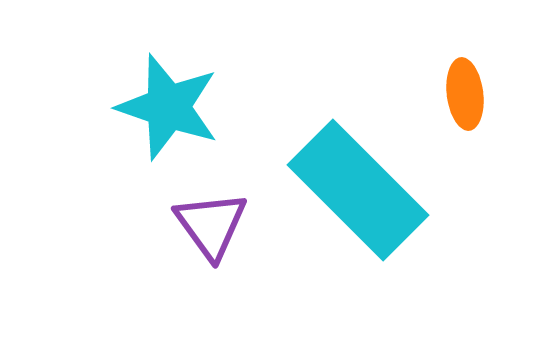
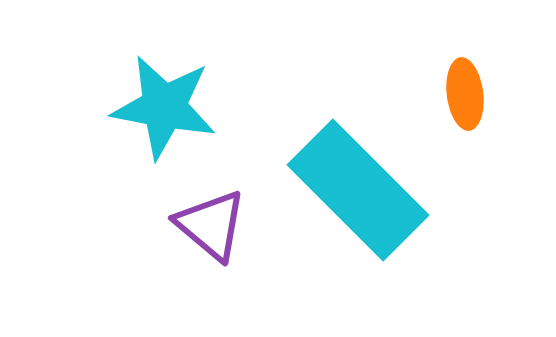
cyan star: moved 4 px left; rotated 8 degrees counterclockwise
purple triangle: rotated 14 degrees counterclockwise
